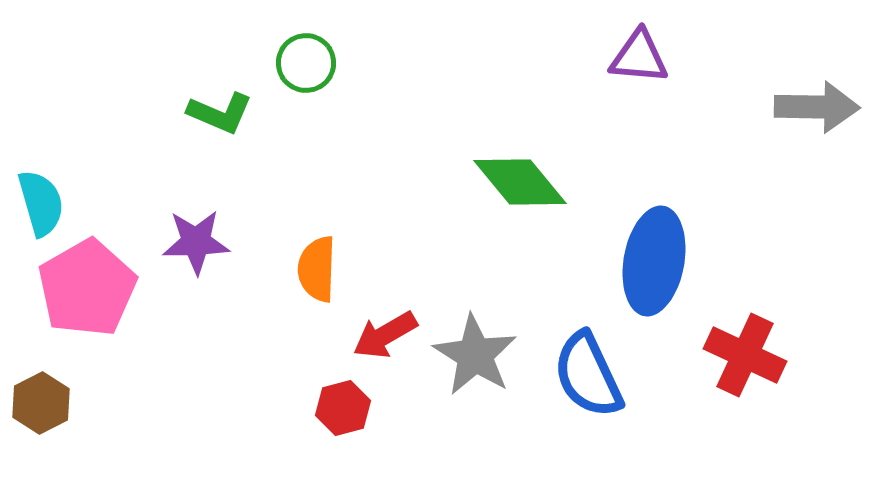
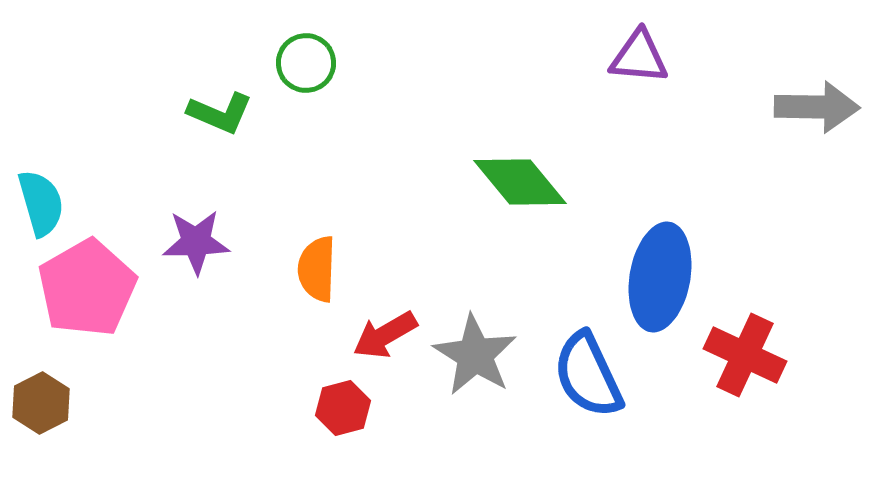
blue ellipse: moved 6 px right, 16 px down
